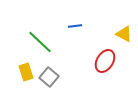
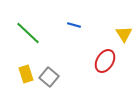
blue line: moved 1 px left, 1 px up; rotated 24 degrees clockwise
yellow triangle: rotated 30 degrees clockwise
green line: moved 12 px left, 9 px up
yellow rectangle: moved 2 px down
